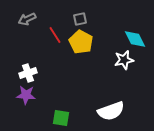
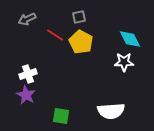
gray square: moved 1 px left, 2 px up
red line: rotated 24 degrees counterclockwise
cyan diamond: moved 5 px left
white star: moved 2 px down; rotated 12 degrees clockwise
white cross: moved 1 px down
purple star: rotated 24 degrees clockwise
white semicircle: rotated 16 degrees clockwise
green square: moved 2 px up
